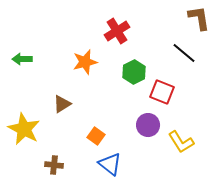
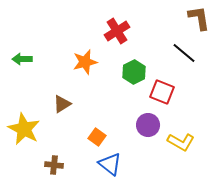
orange square: moved 1 px right, 1 px down
yellow L-shape: rotated 28 degrees counterclockwise
